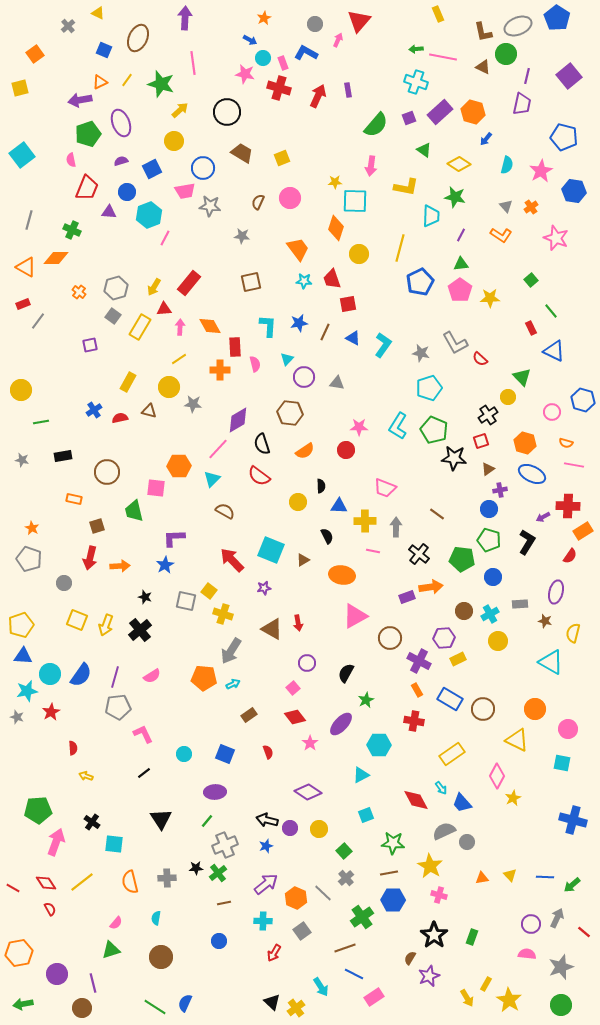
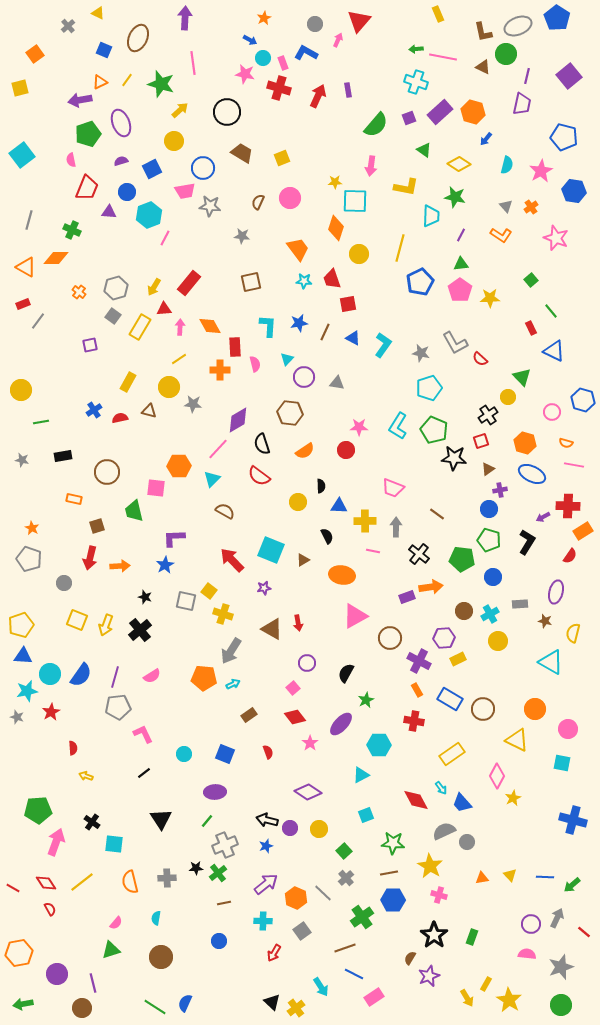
pink trapezoid at (385, 488): moved 8 px right
